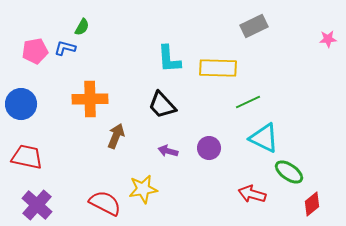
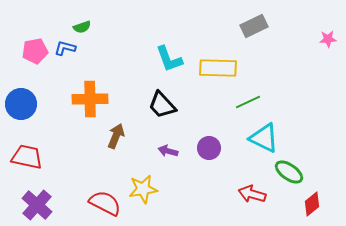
green semicircle: rotated 42 degrees clockwise
cyan L-shape: rotated 16 degrees counterclockwise
